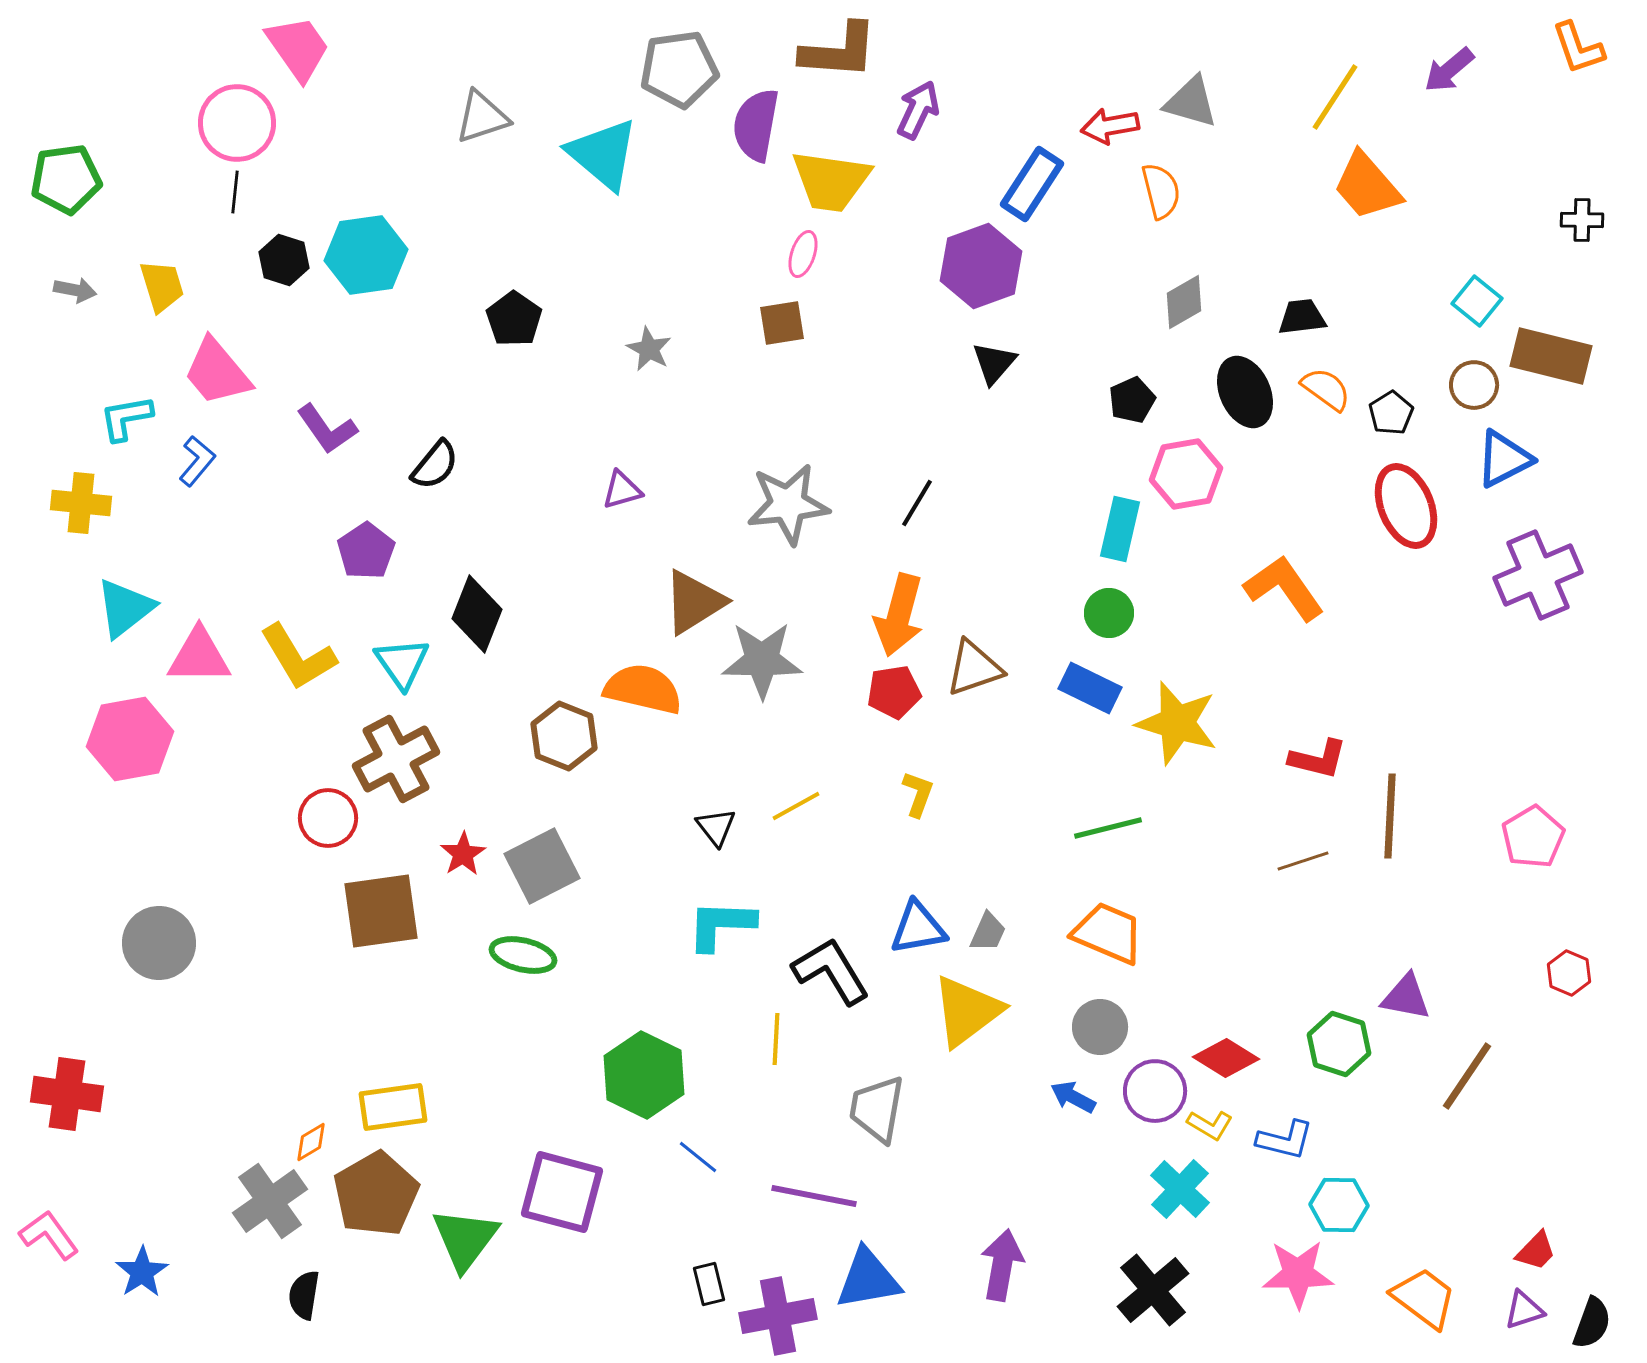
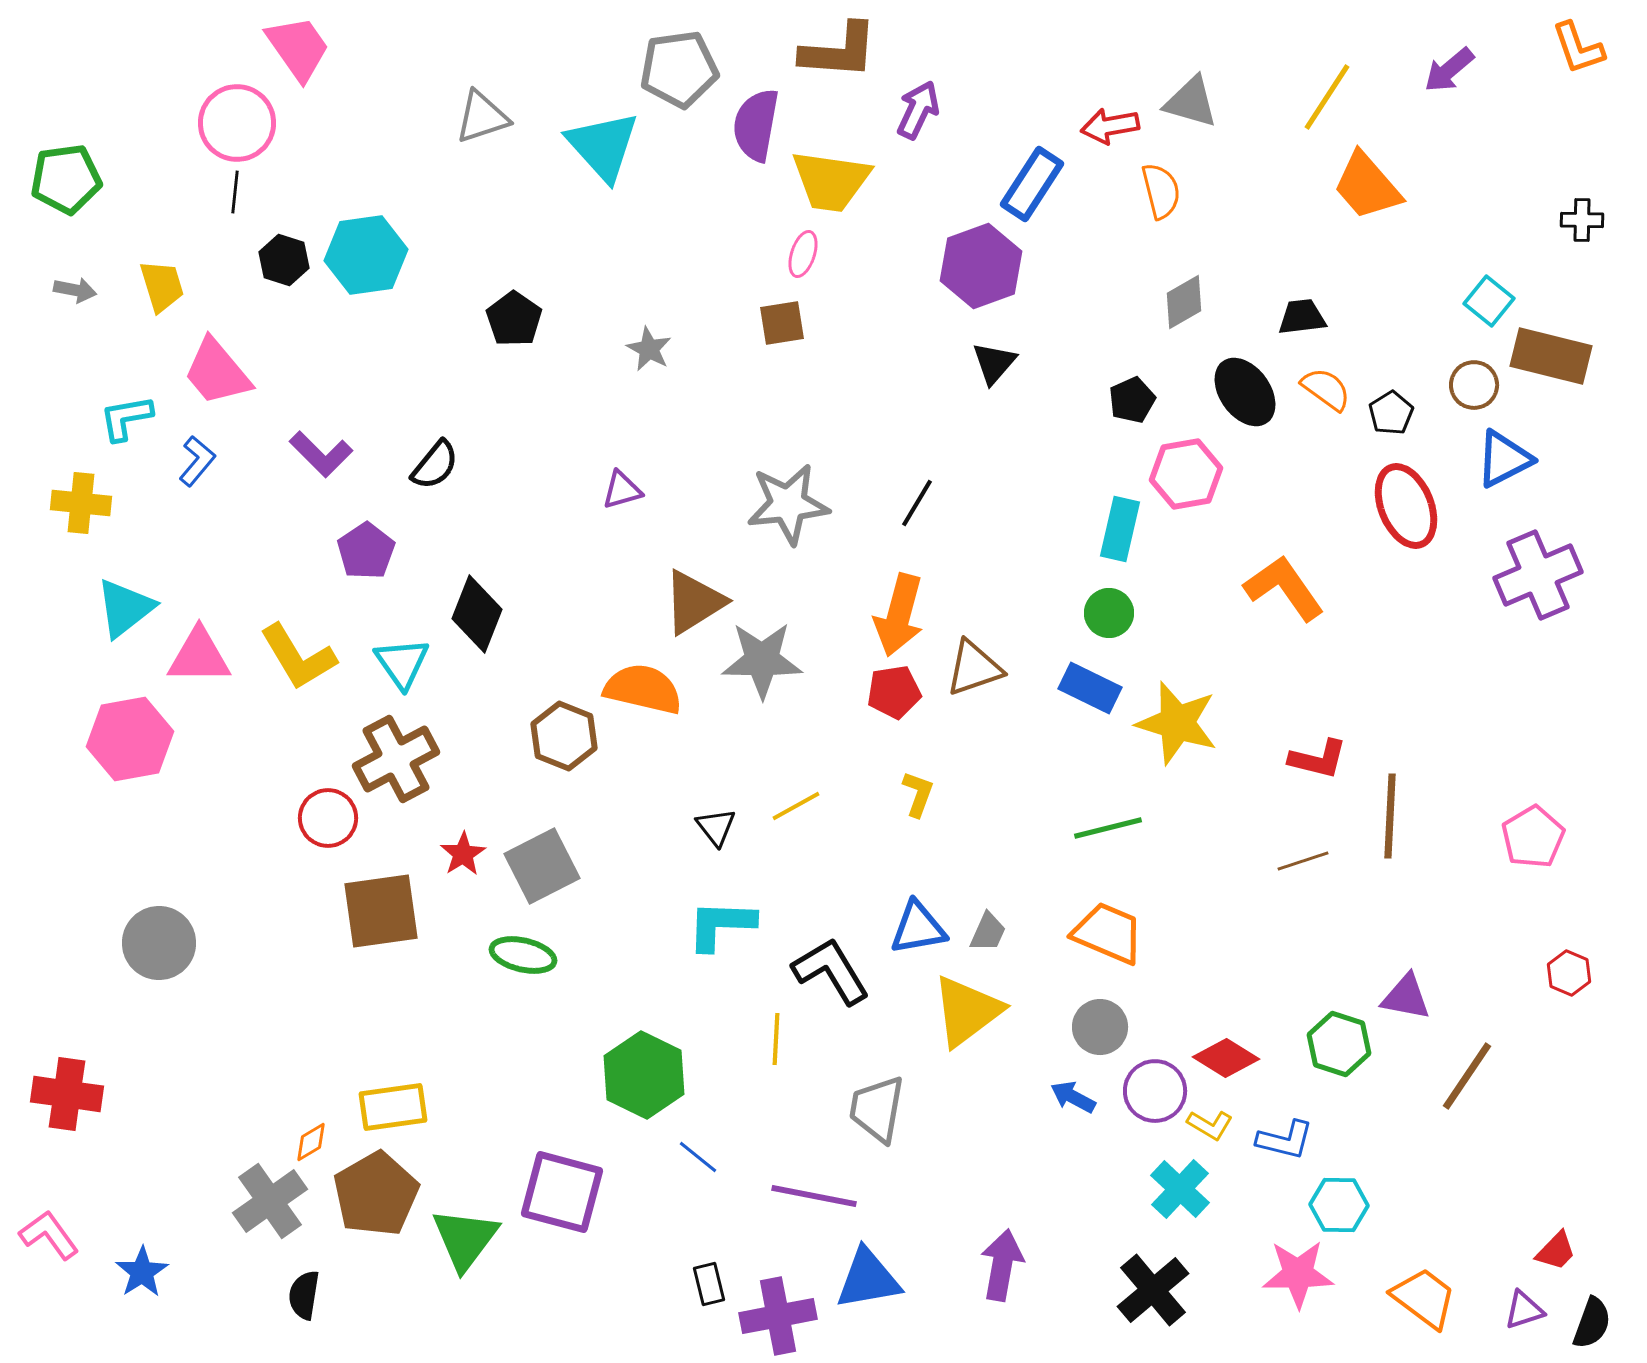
yellow line at (1335, 97): moved 8 px left
cyan triangle at (603, 154): moved 8 px up; rotated 8 degrees clockwise
cyan square at (1477, 301): moved 12 px right
black ellipse at (1245, 392): rotated 12 degrees counterclockwise
purple L-shape at (327, 429): moved 6 px left, 25 px down; rotated 10 degrees counterclockwise
red trapezoid at (1536, 1251): moved 20 px right
